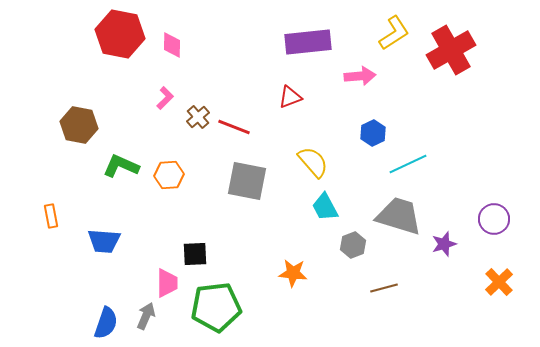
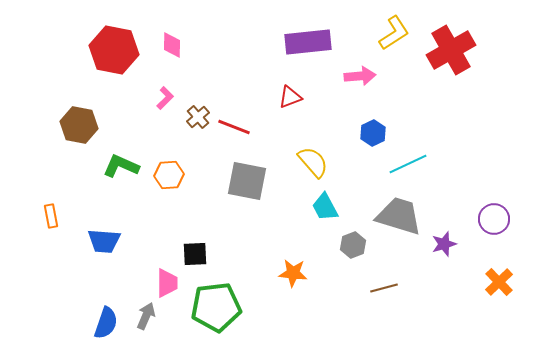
red hexagon: moved 6 px left, 16 px down
